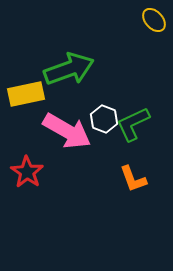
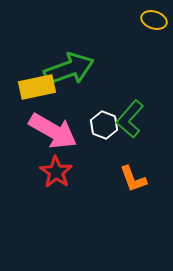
yellow ellipse: rotated 30 degrees counterclockwise
yellow rectangle: moved 11 px right, 7 px up
white hexagon: moved 6 px down
green L-shape: moved 3 px left, 5 px up; rotated 24 degrees counterclockwise
pink arrow: moved 14 px left
red star: moved 29 px right
